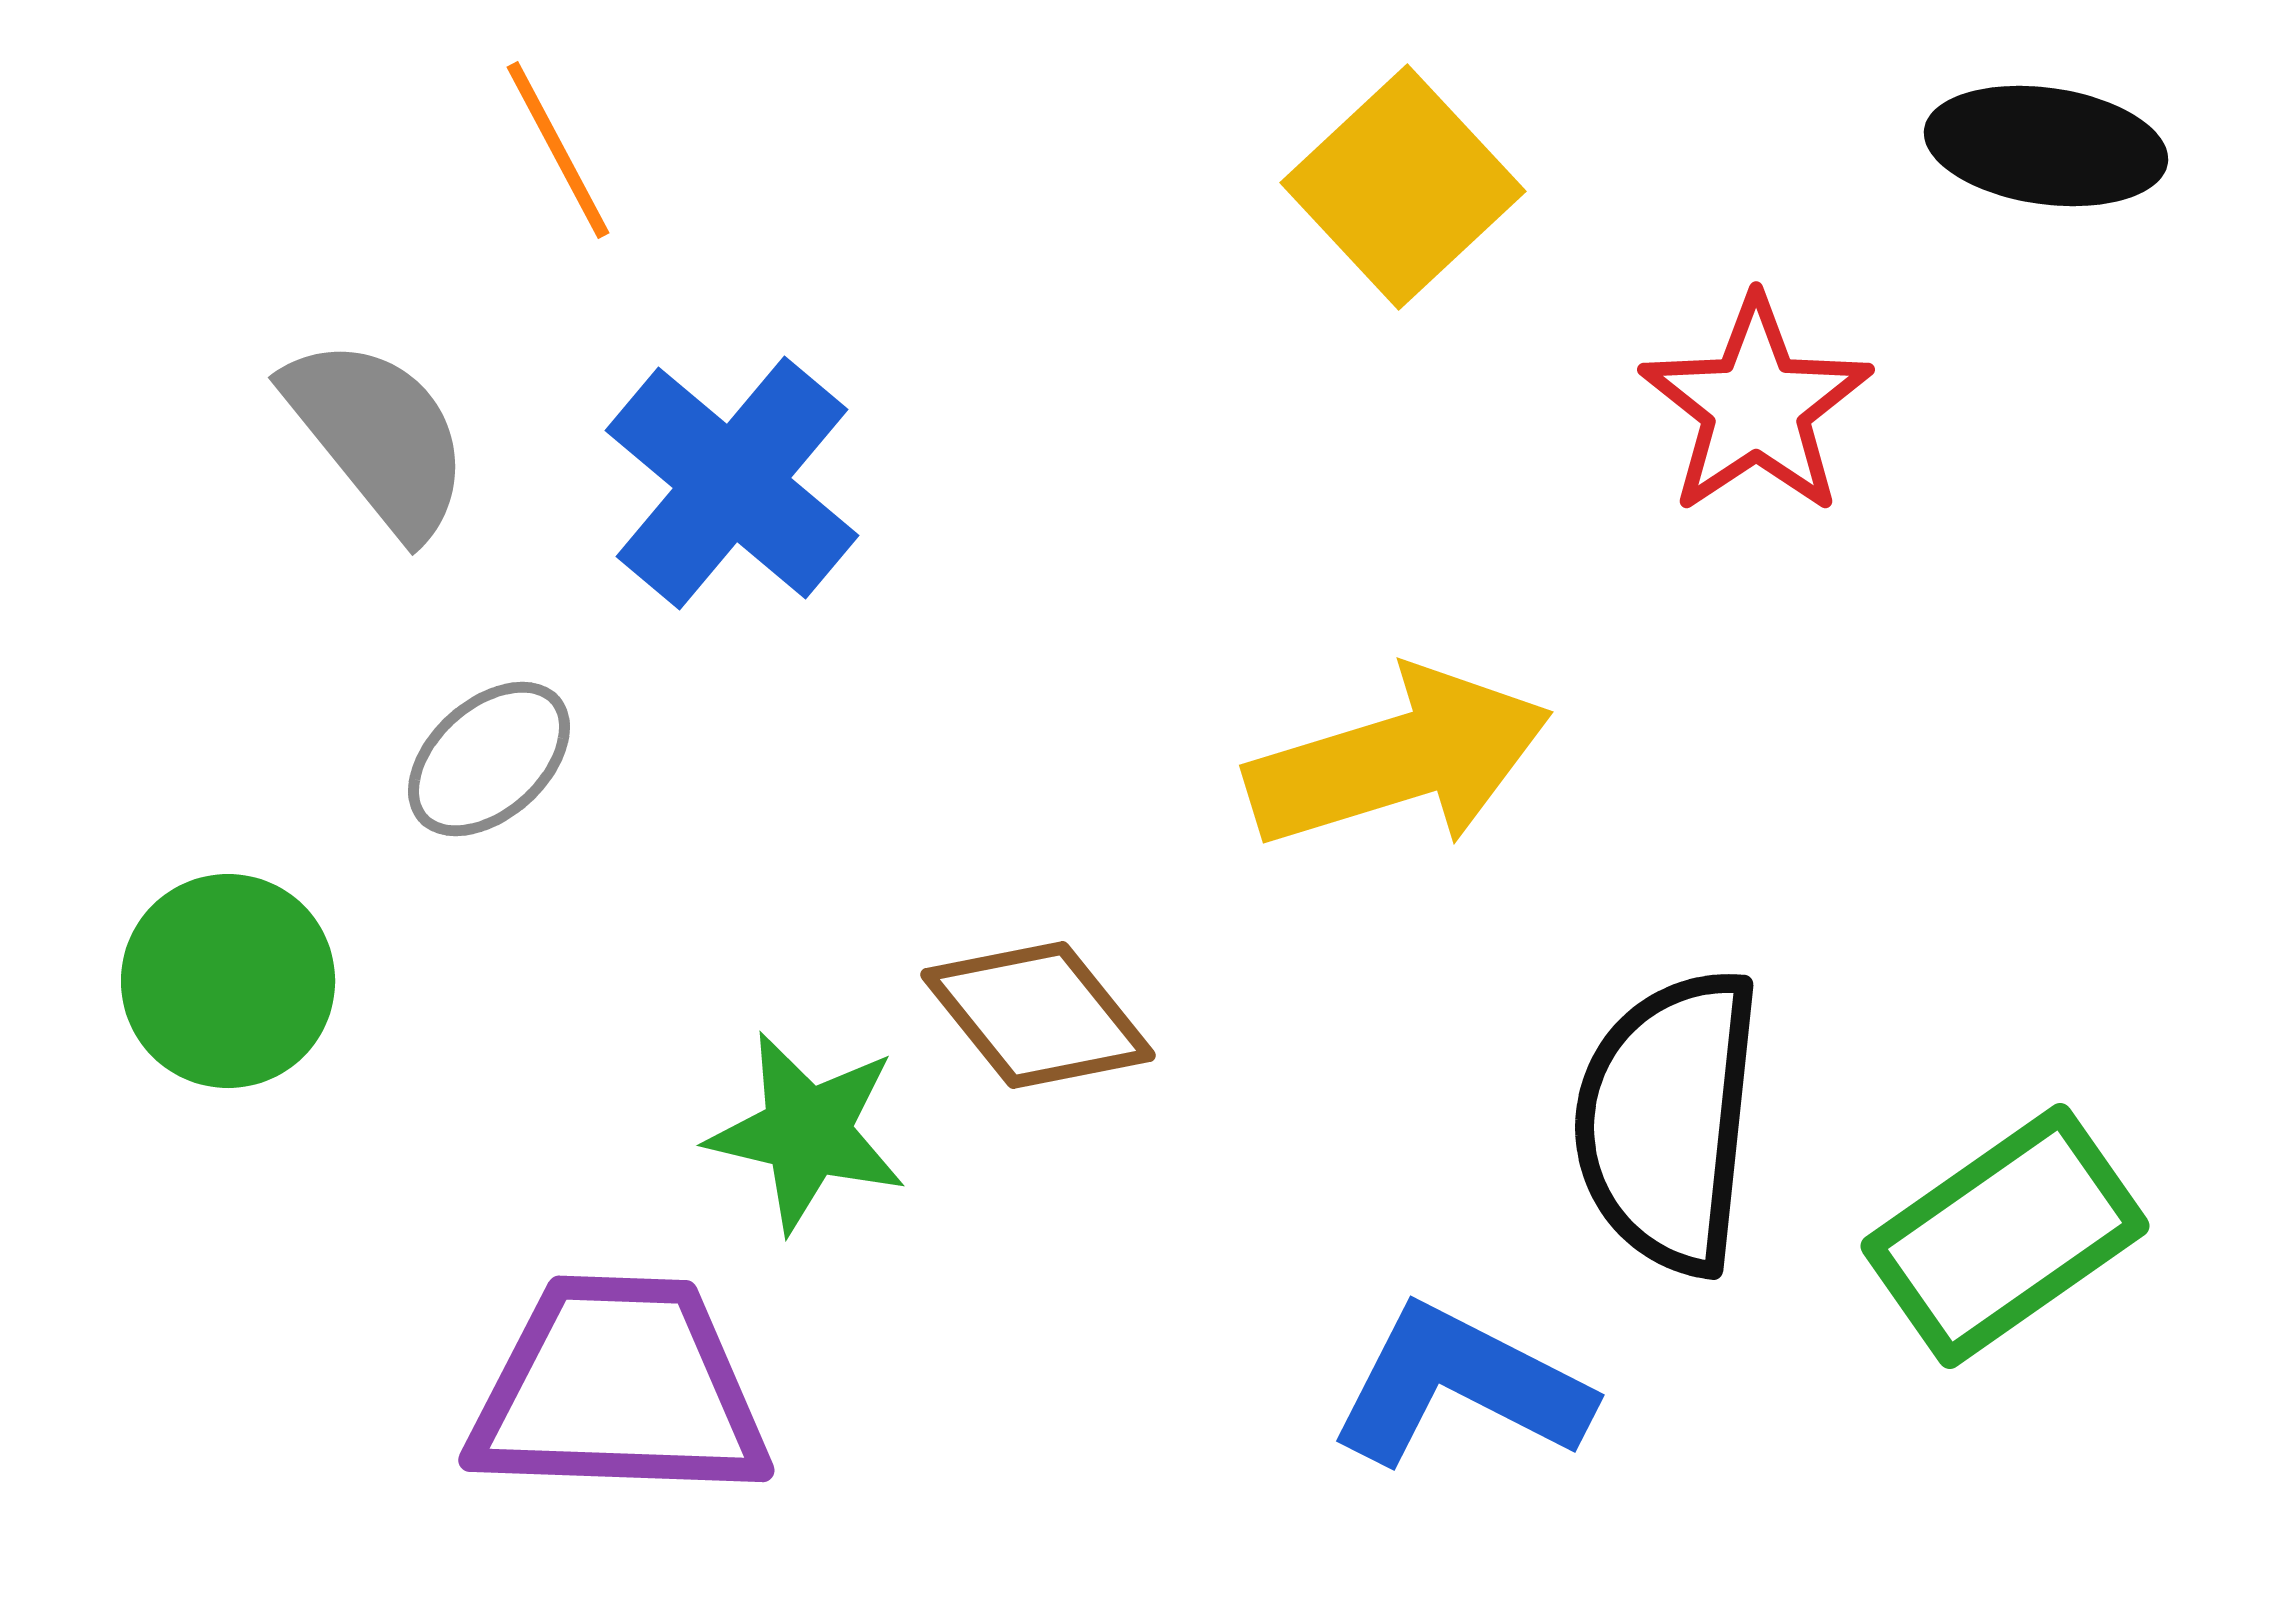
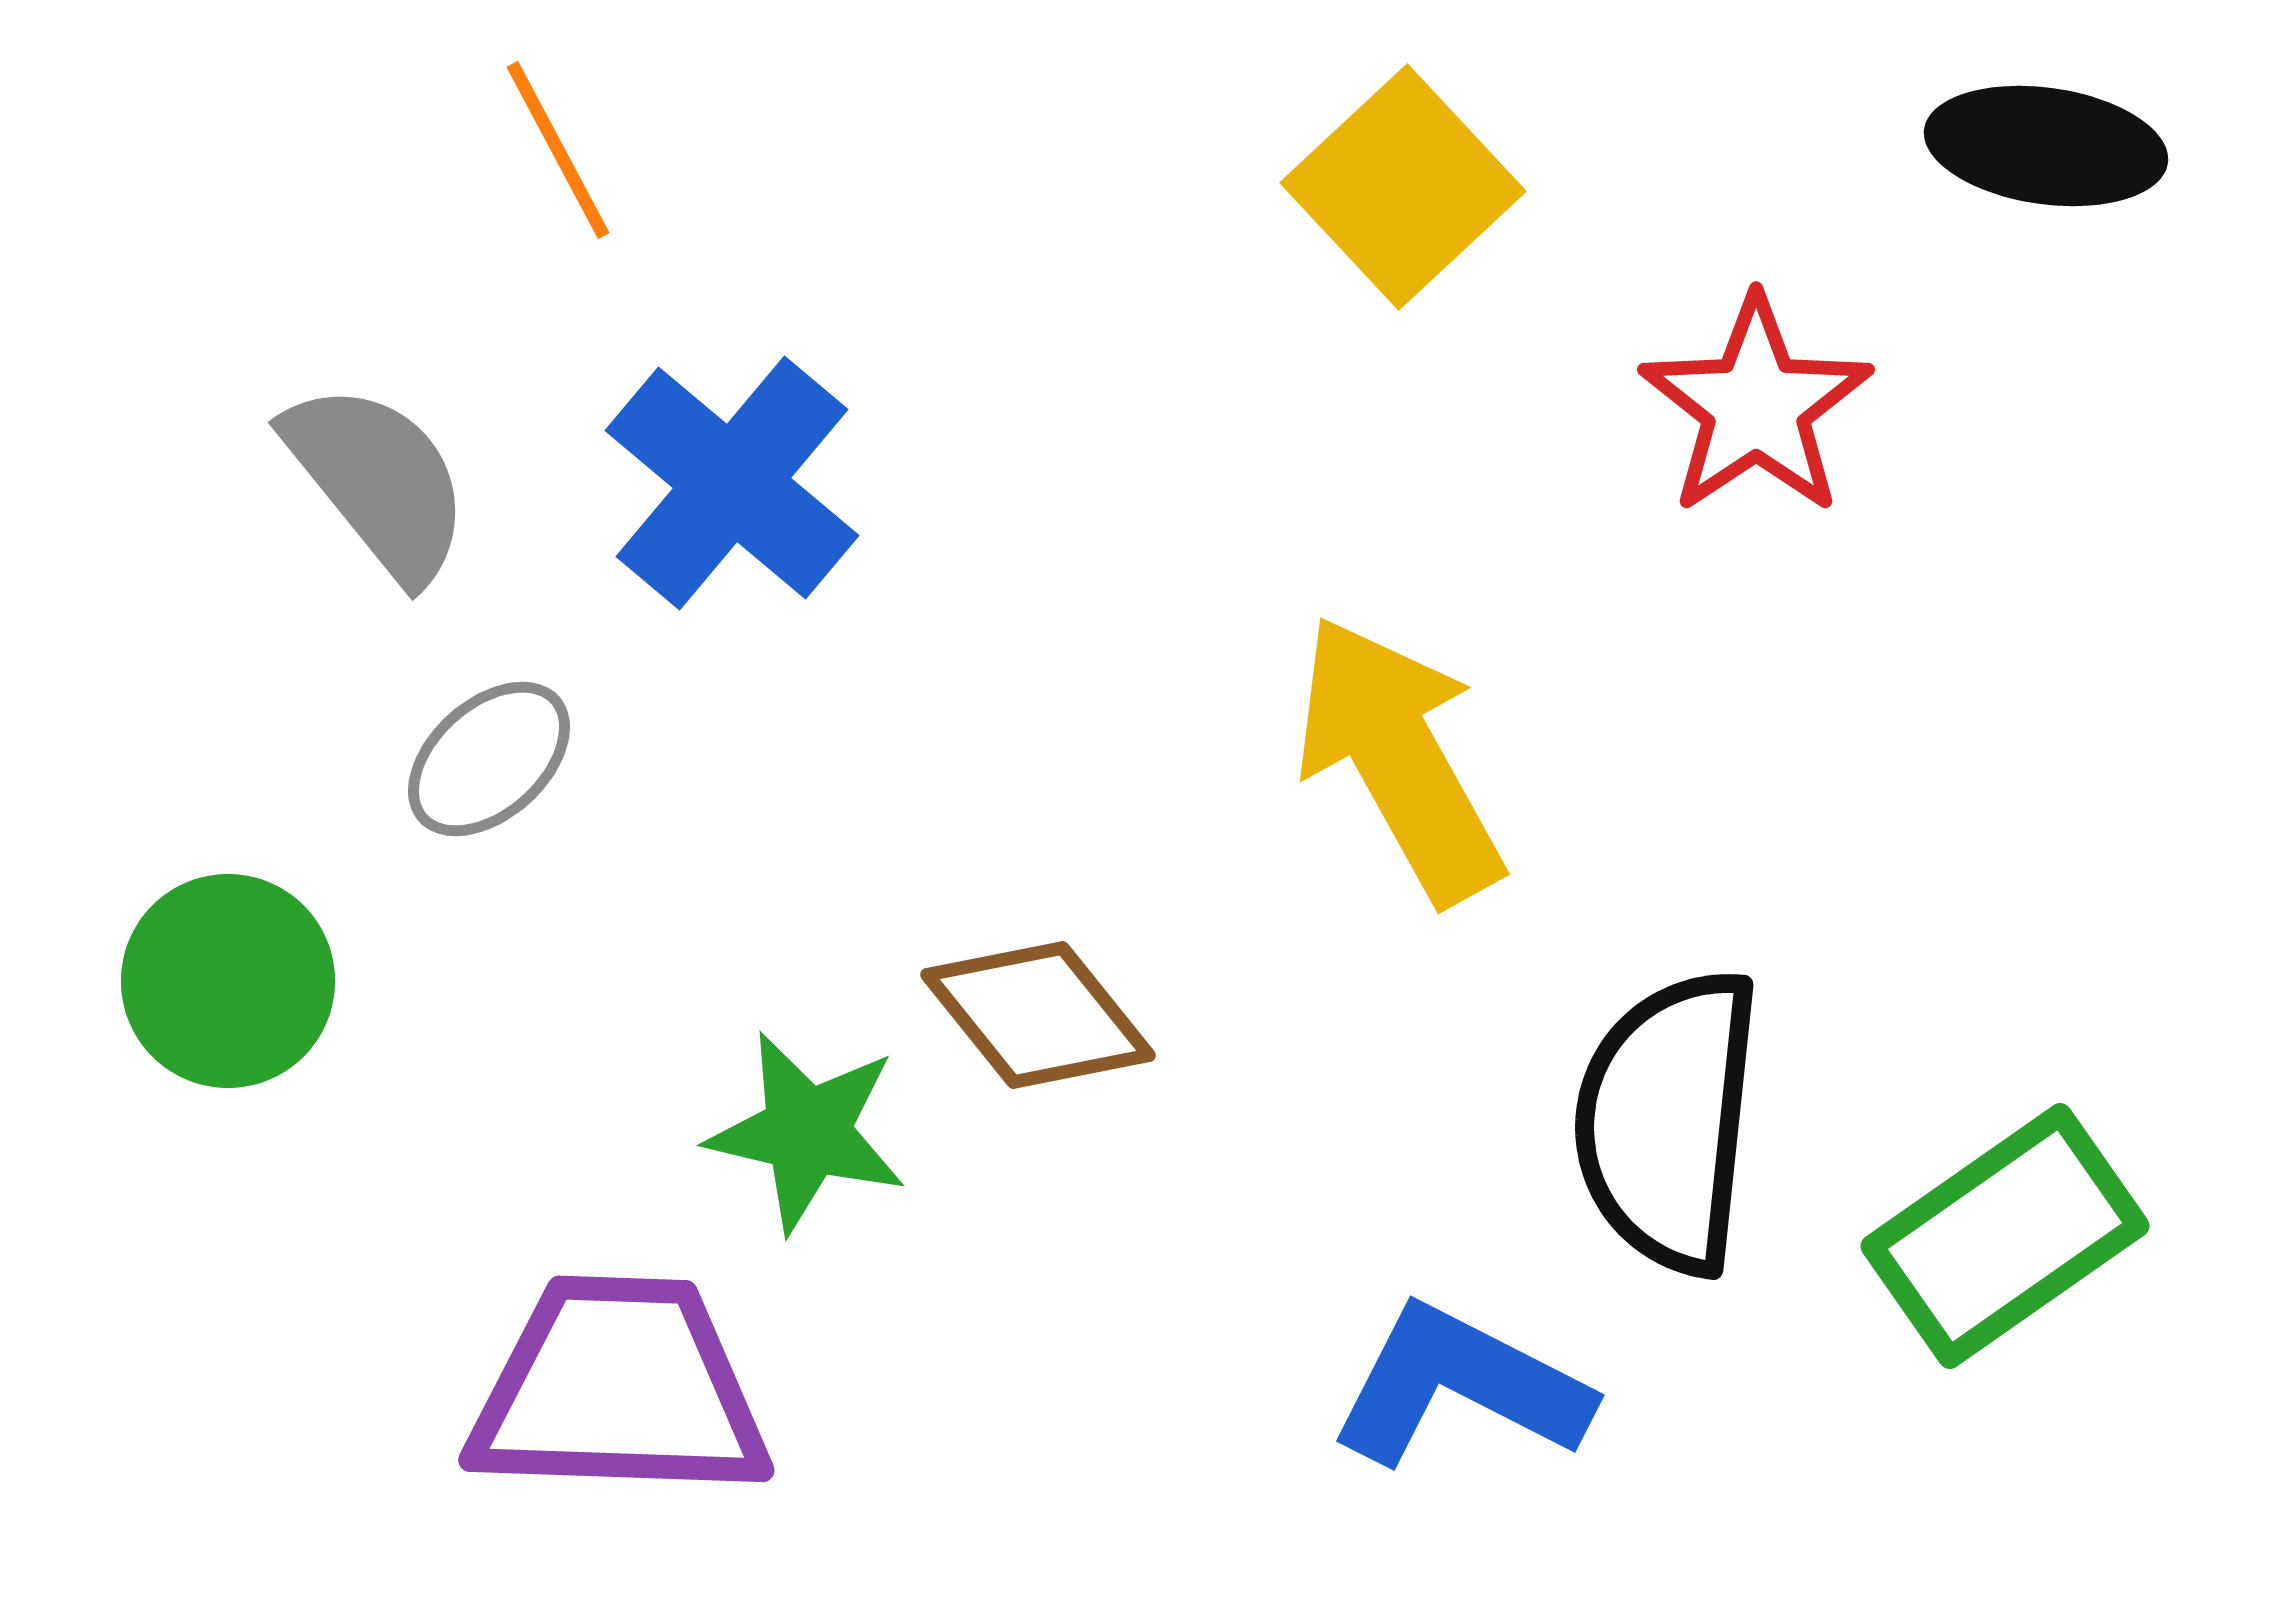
gray semicircle: moved 45 px down
yellow arrow: rotated 102 degrees counterclockwise
